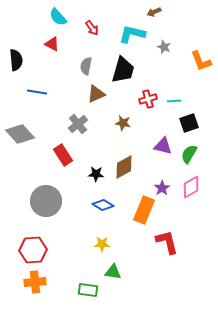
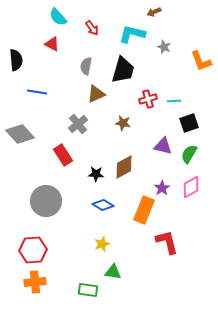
yellow star: rotated 21 degrees counterclockwise
